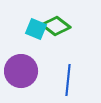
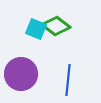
purple circle: moved 3 px down
